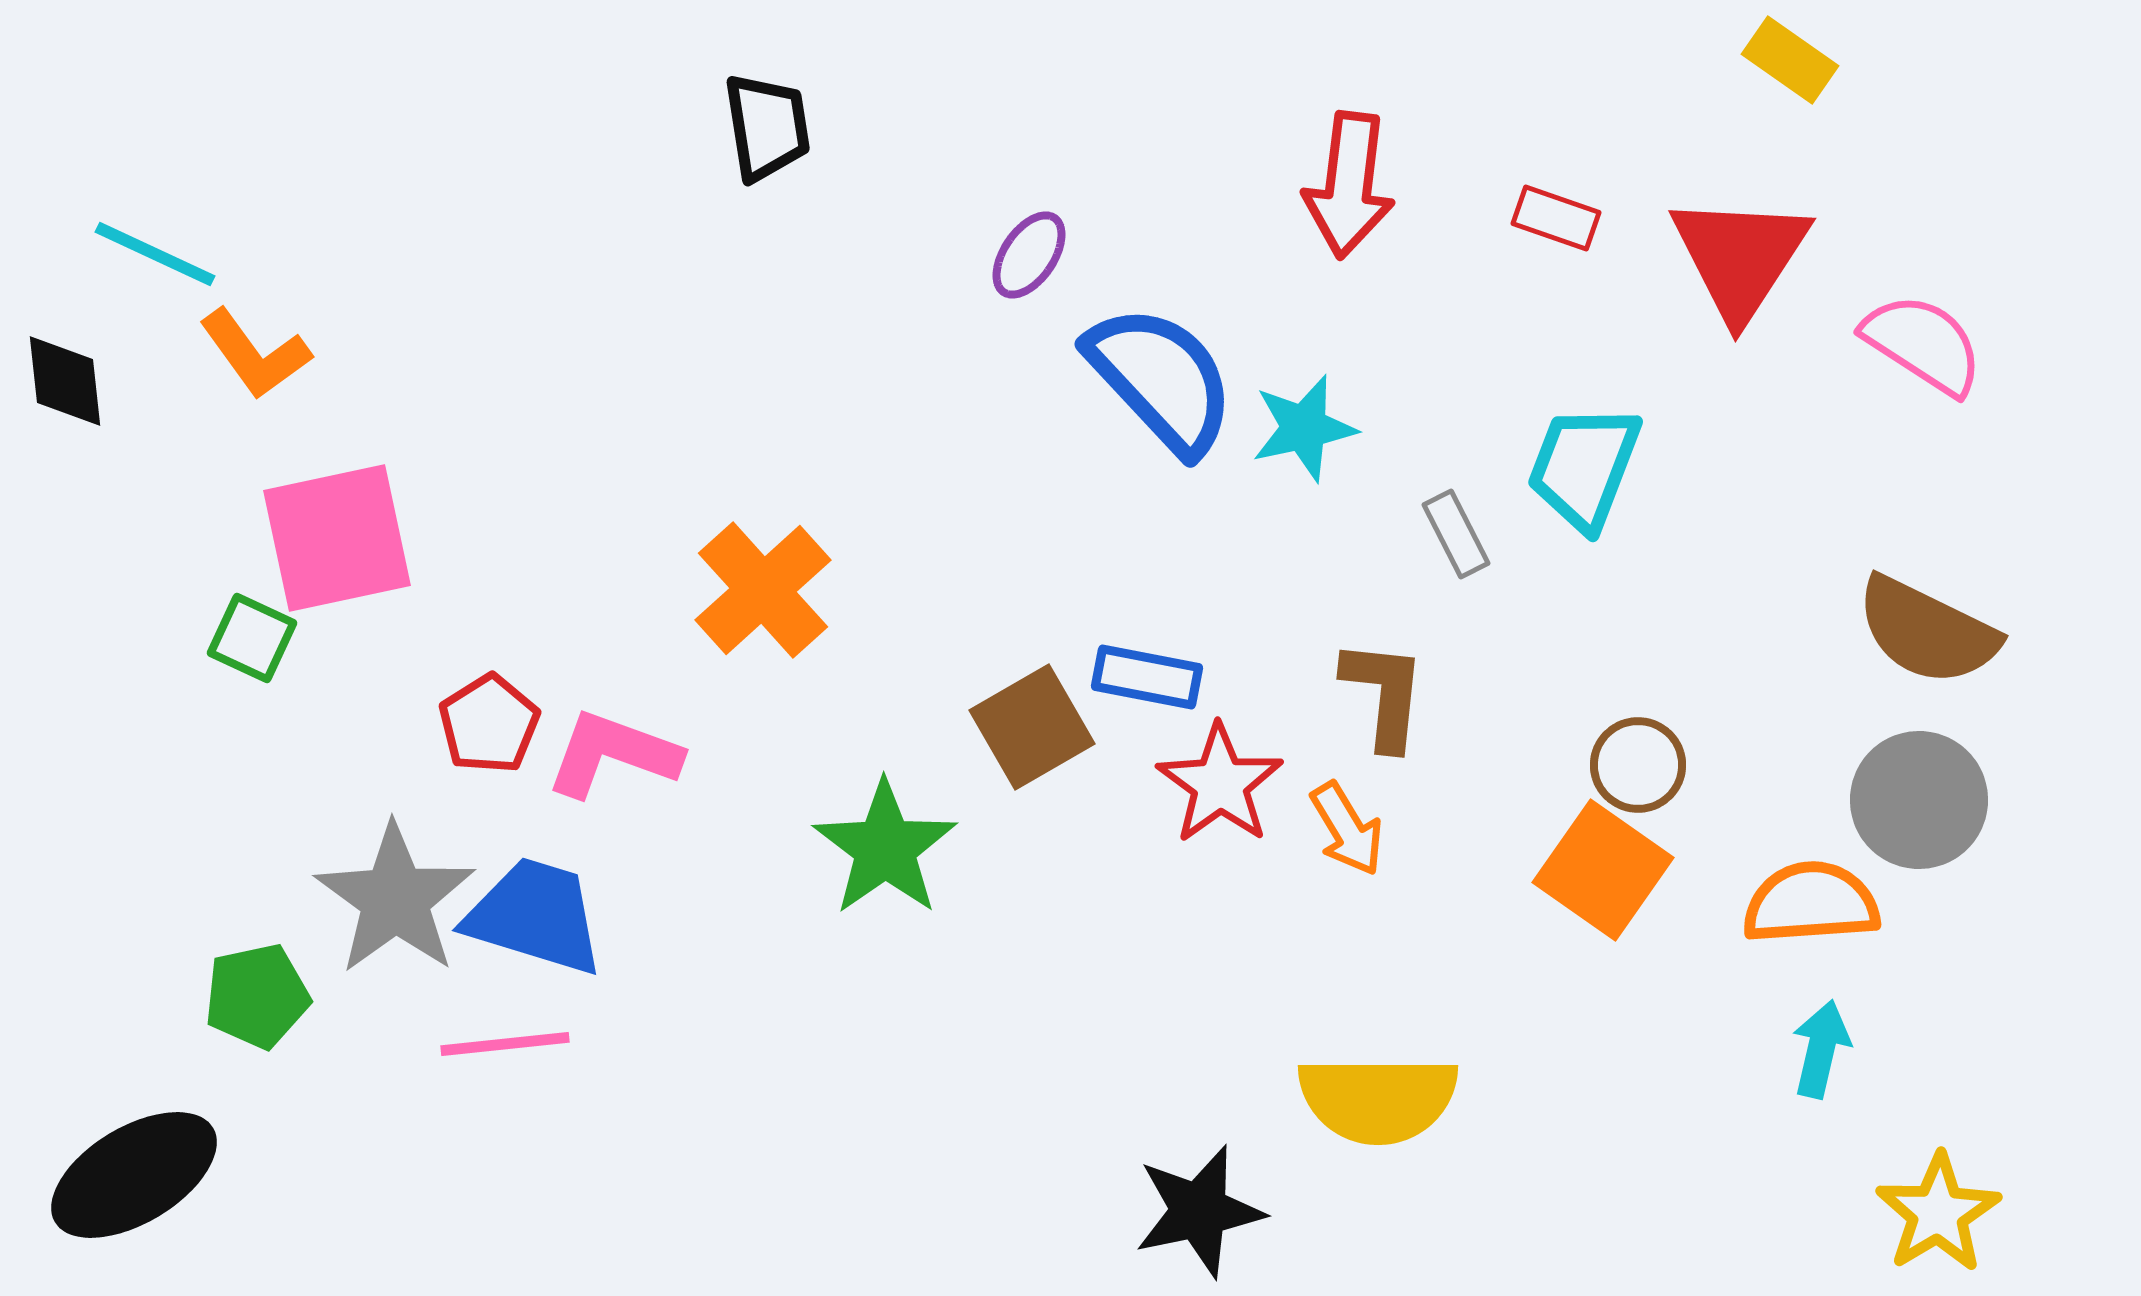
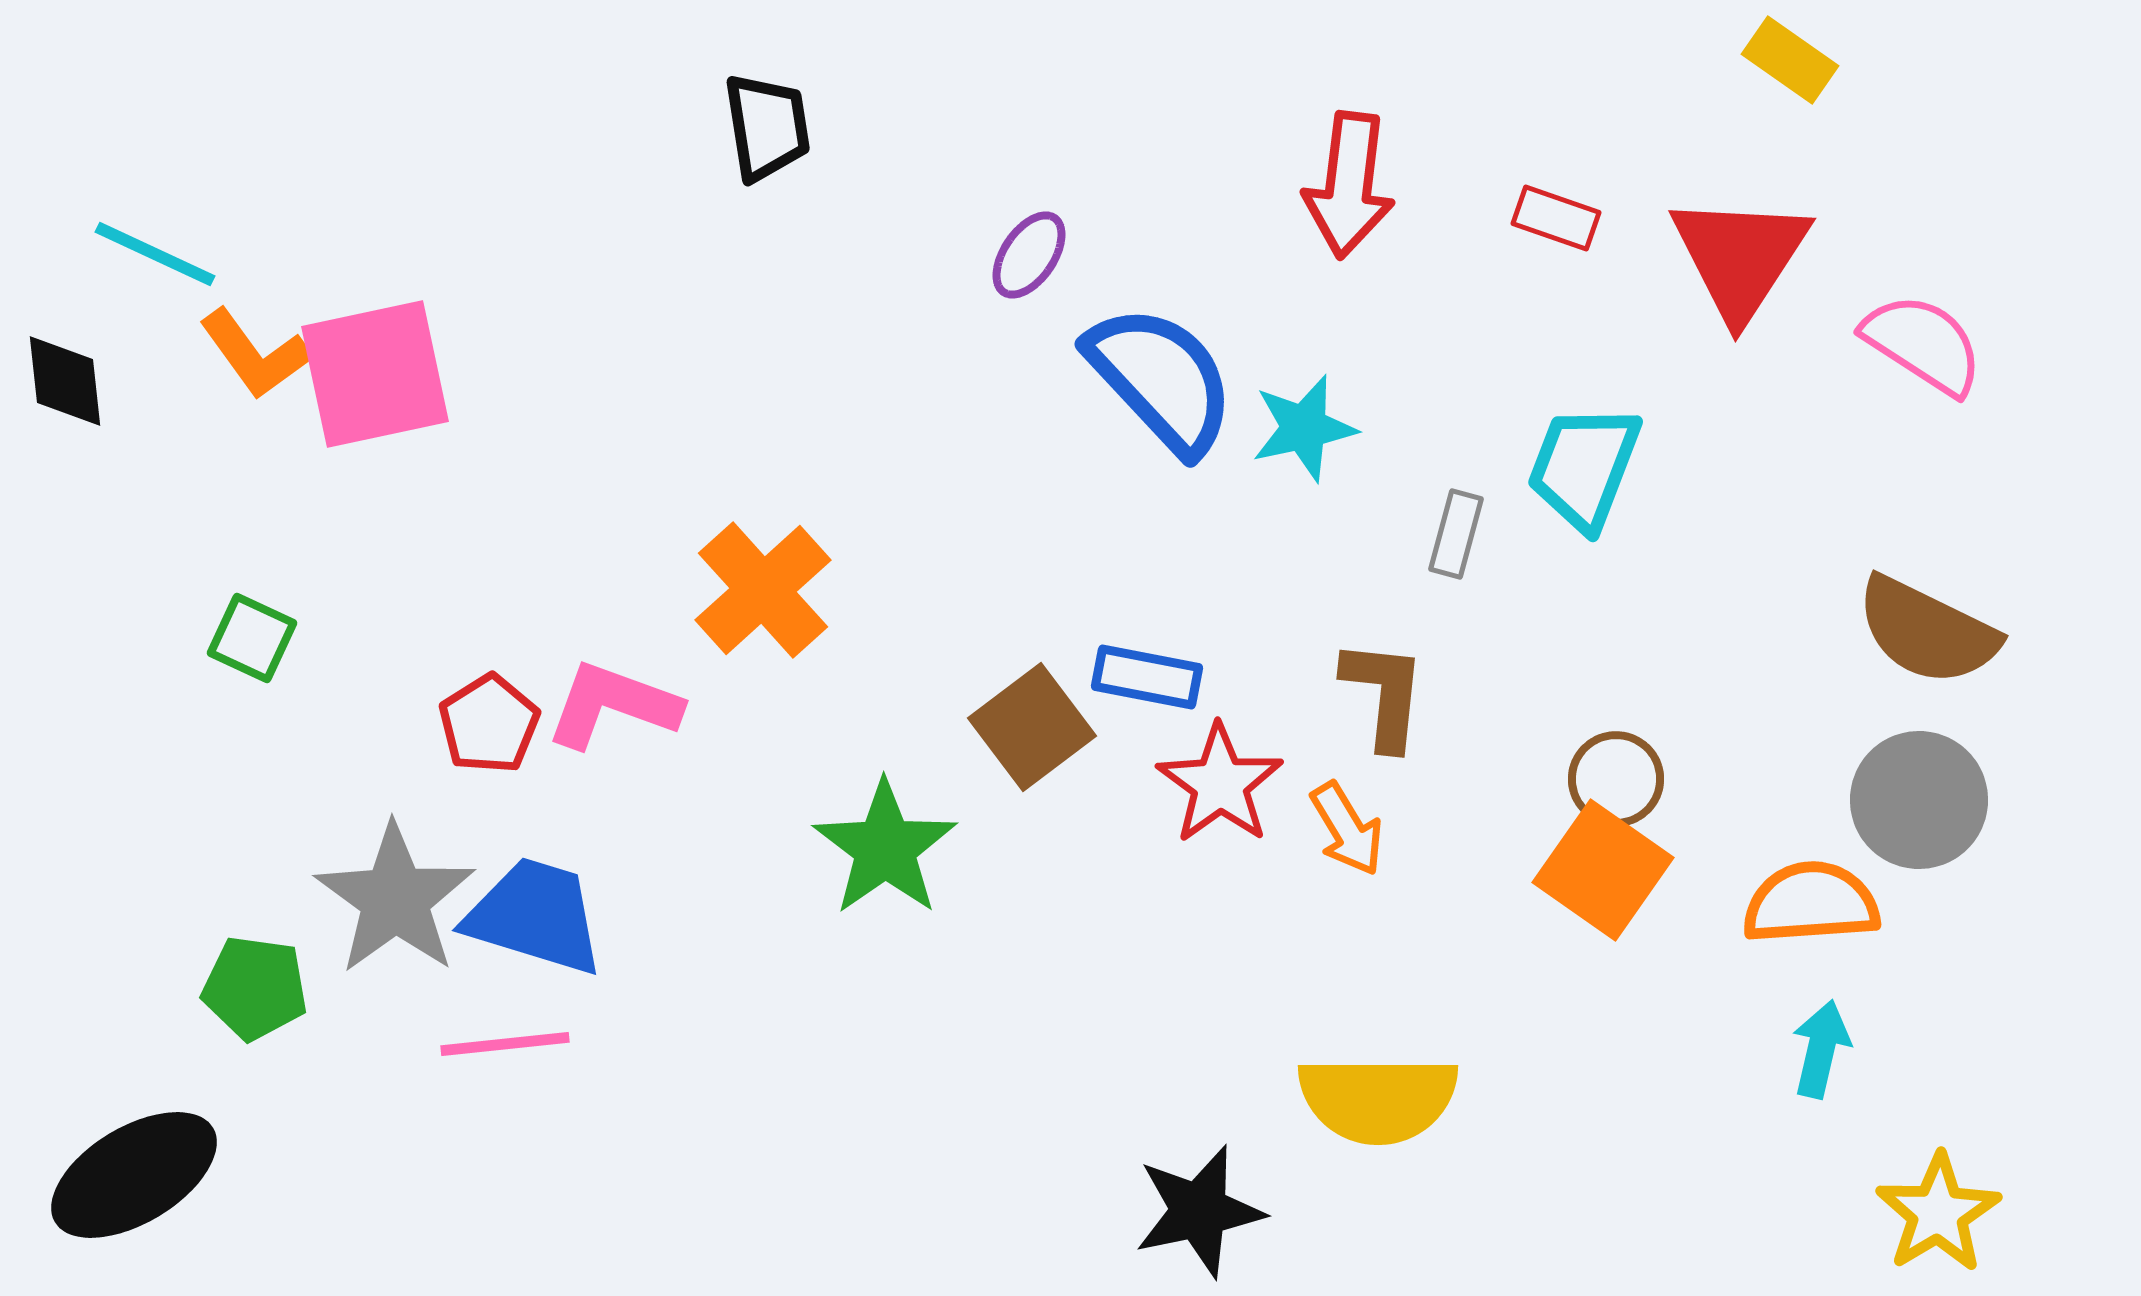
gray rectangle: rotated 42 degrees clockwise
pink square: moved 38 px right, 164 px up
brown square: rotated 7 degrees counterclockwise
pink L-shape: moved 49 px up
brown circle: moved 22 px left, 14 px down
green pentagon: moved 2 px left, 8 px up; rotated 20 degrees clockwise
